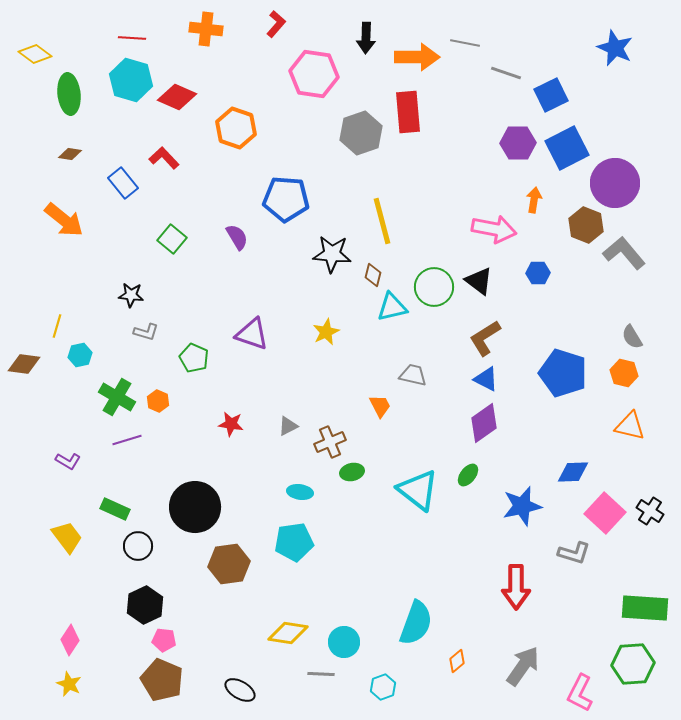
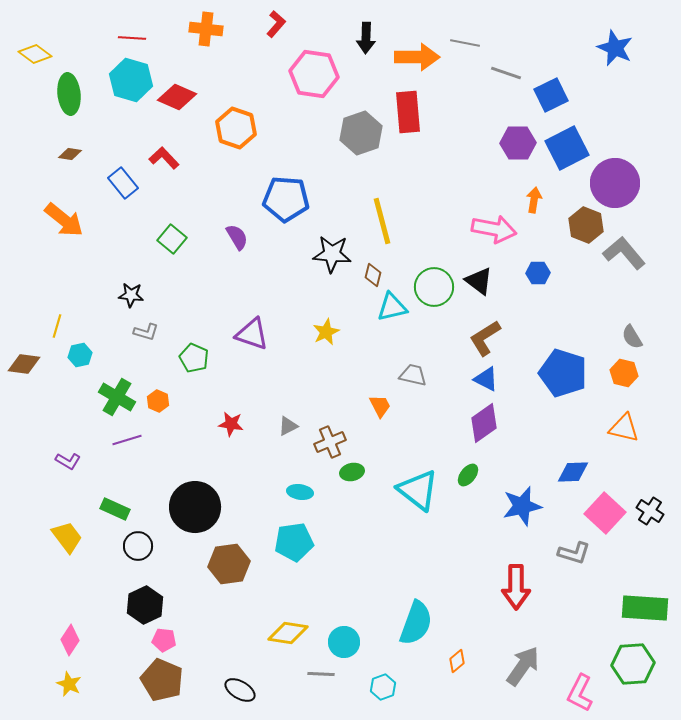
orange triangle at (630, 426): moved 6 px left, 2 px down
